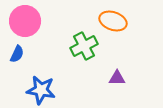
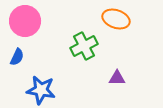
orange ellipse: moved 3 px right, 2 px up
blue semicircle: moved 3 px down
